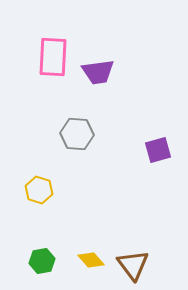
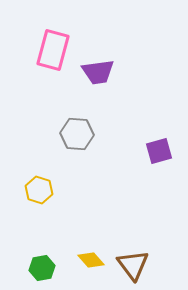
pink rectangle: moved 7 px up; rotated 12 degrees clockwise
purple square: moved 1 px right, 1 px down
green hexagon: moved 7 px down
